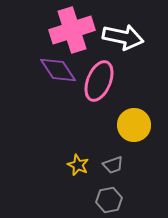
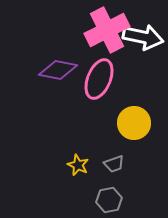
pink cross: moved 35 px right; rotated 9 degrees counterclockwise
white arrow: moved 20 px right
purple diamond: rotated 45 degrees counterclockwise
pink ellipse: moved 2 px up
yellow circle: moved 2 px up
gray trapezoid: moved 1 px right, 1 px up
